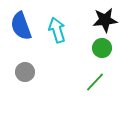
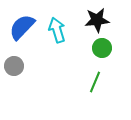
black star: moved 8 px left
blue semicircle: moved 1 px right, 1 px down; rotated 64 degrees clockwise
gray circle: moved 11 px left, 6 px up
green line: rotated 20 degrees counterclockwise
